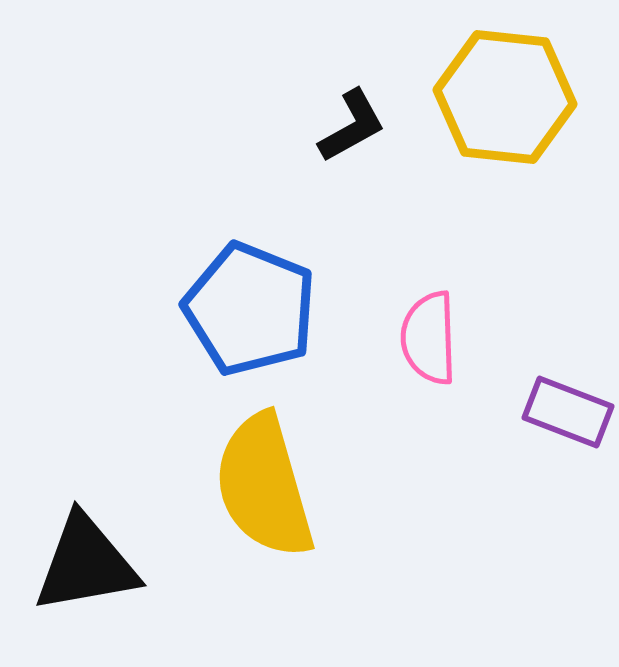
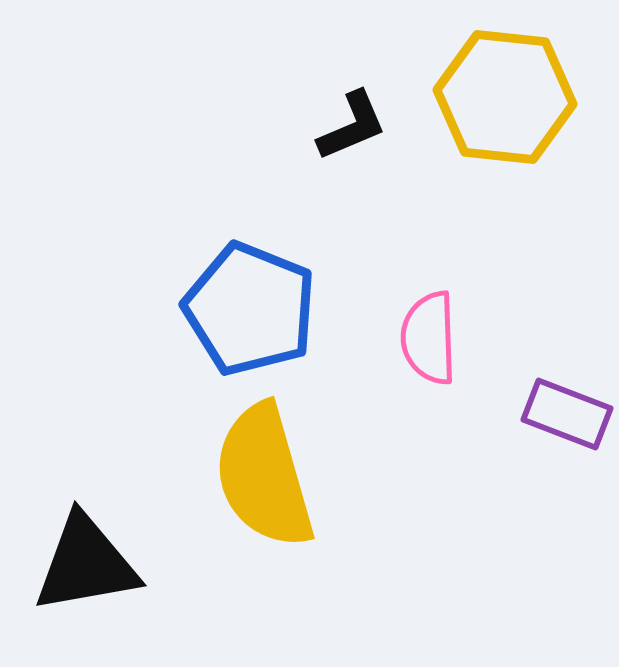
black L-shape: rotated 6 degrees clockwise
purple rectangle: moved 1 px left, 2 px down
yellow semicircle: moved 10 px up
